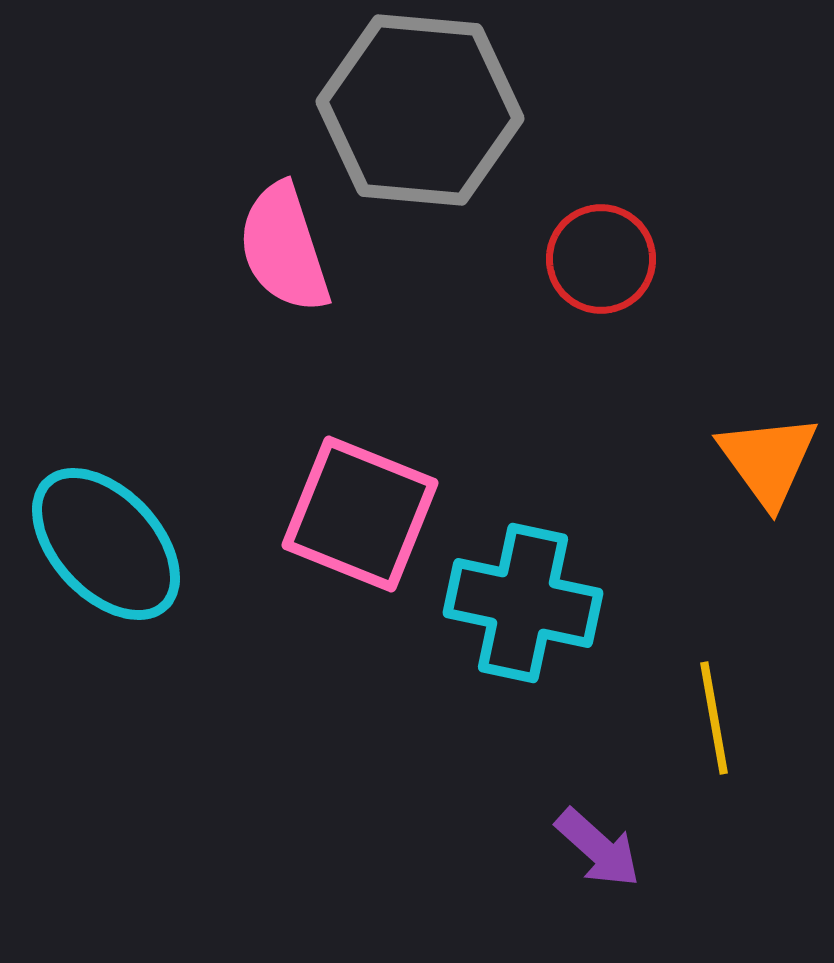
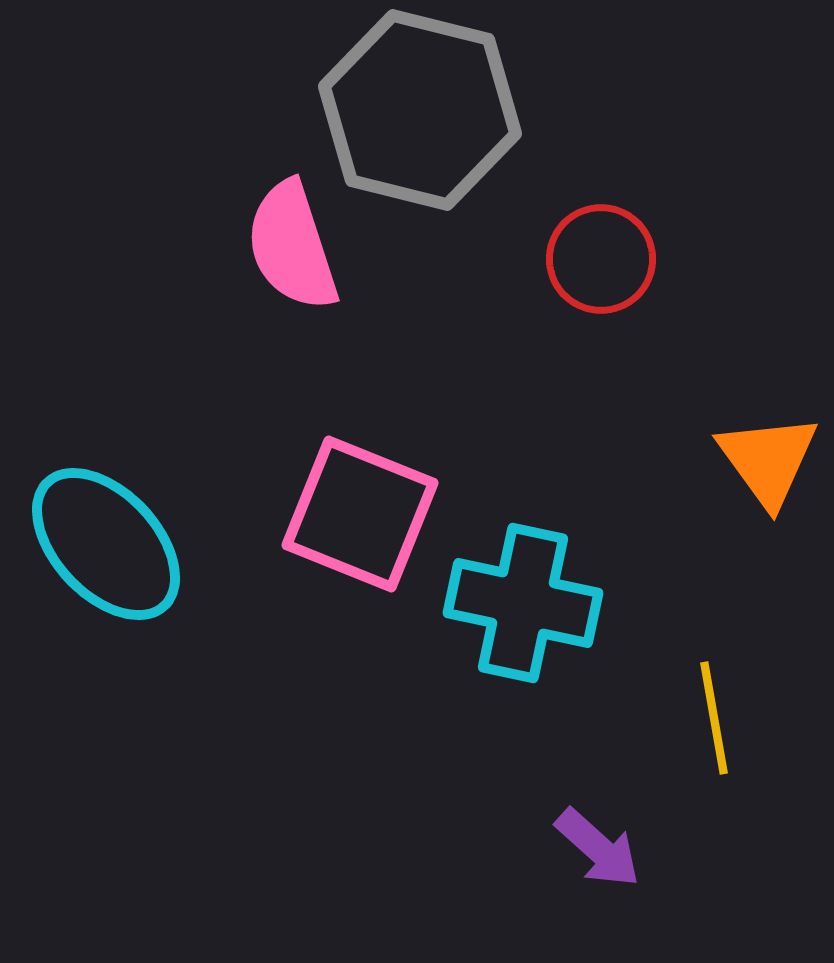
gray hexagon: rotated 9 degrees clockwise
pink semicircle: moved 8 px right, 2 px up
